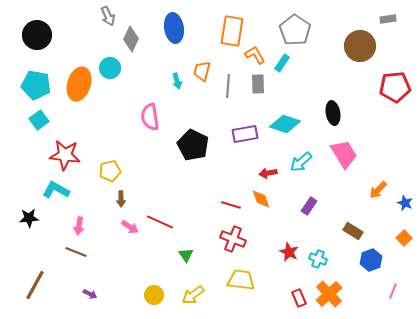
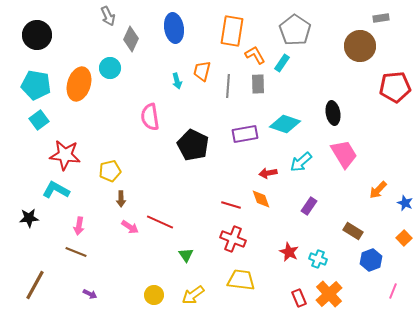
gray rectangle at (388, 19): moved 7 px left, 1 px up
